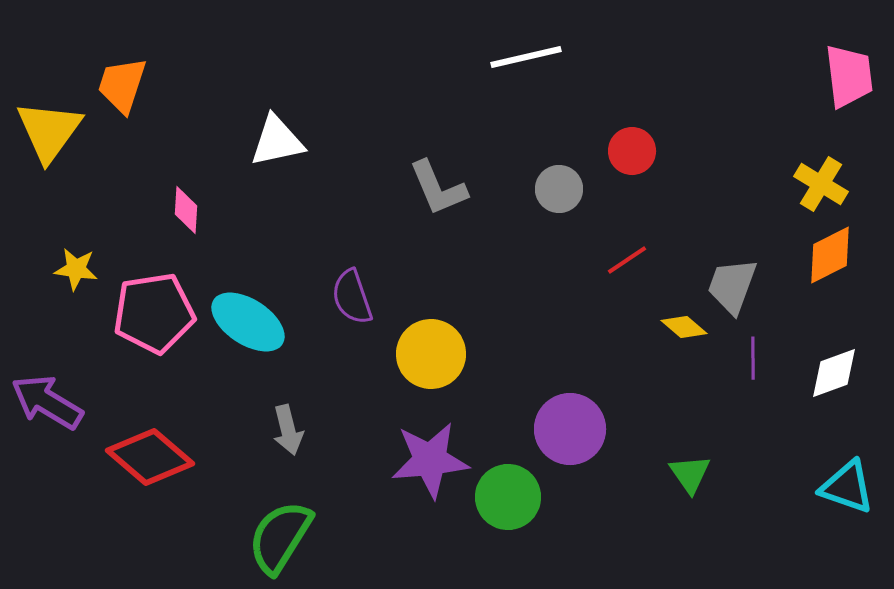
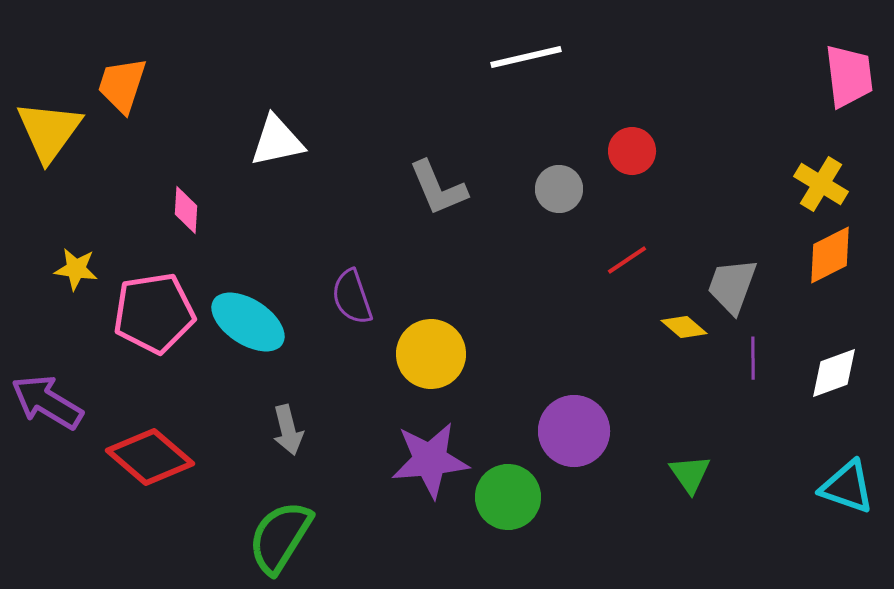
purple circle: moved 4 px right, 2 px down
